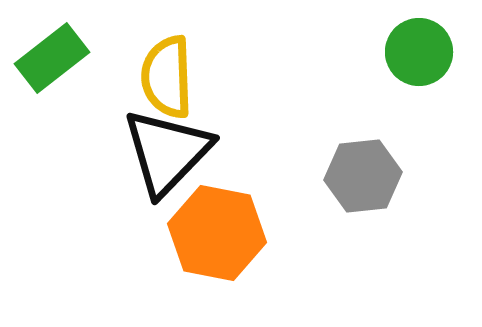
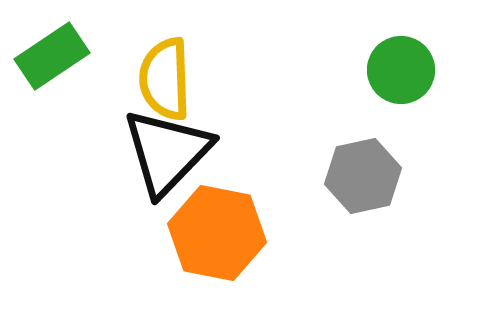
green circle: moved 18 px left, 18 px down
green rectangle: moved 2 px up; rotated 4 degrees clockwise
yellow semicircle: moved 2 px left, 2 px down
gray hexagon: rotated 6 degrees counterclockwise
